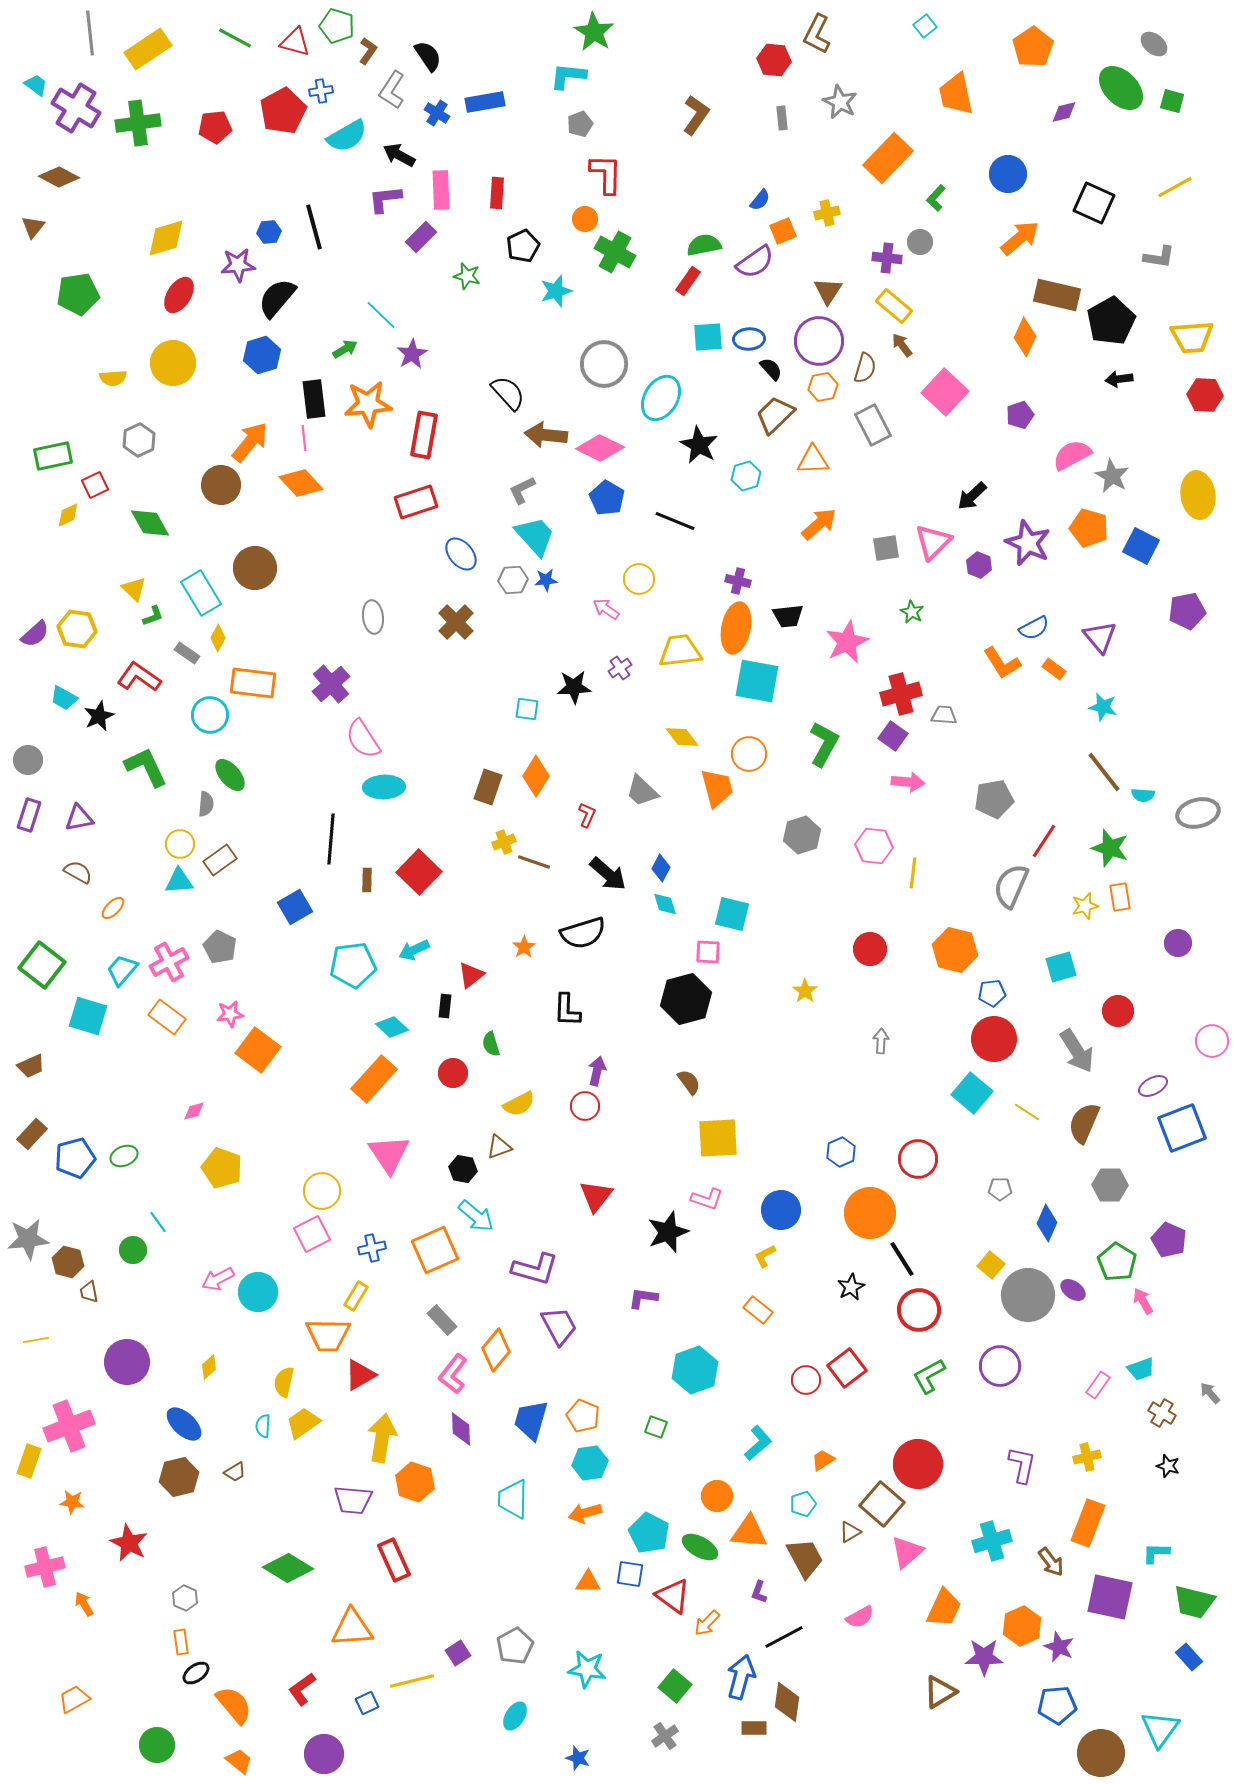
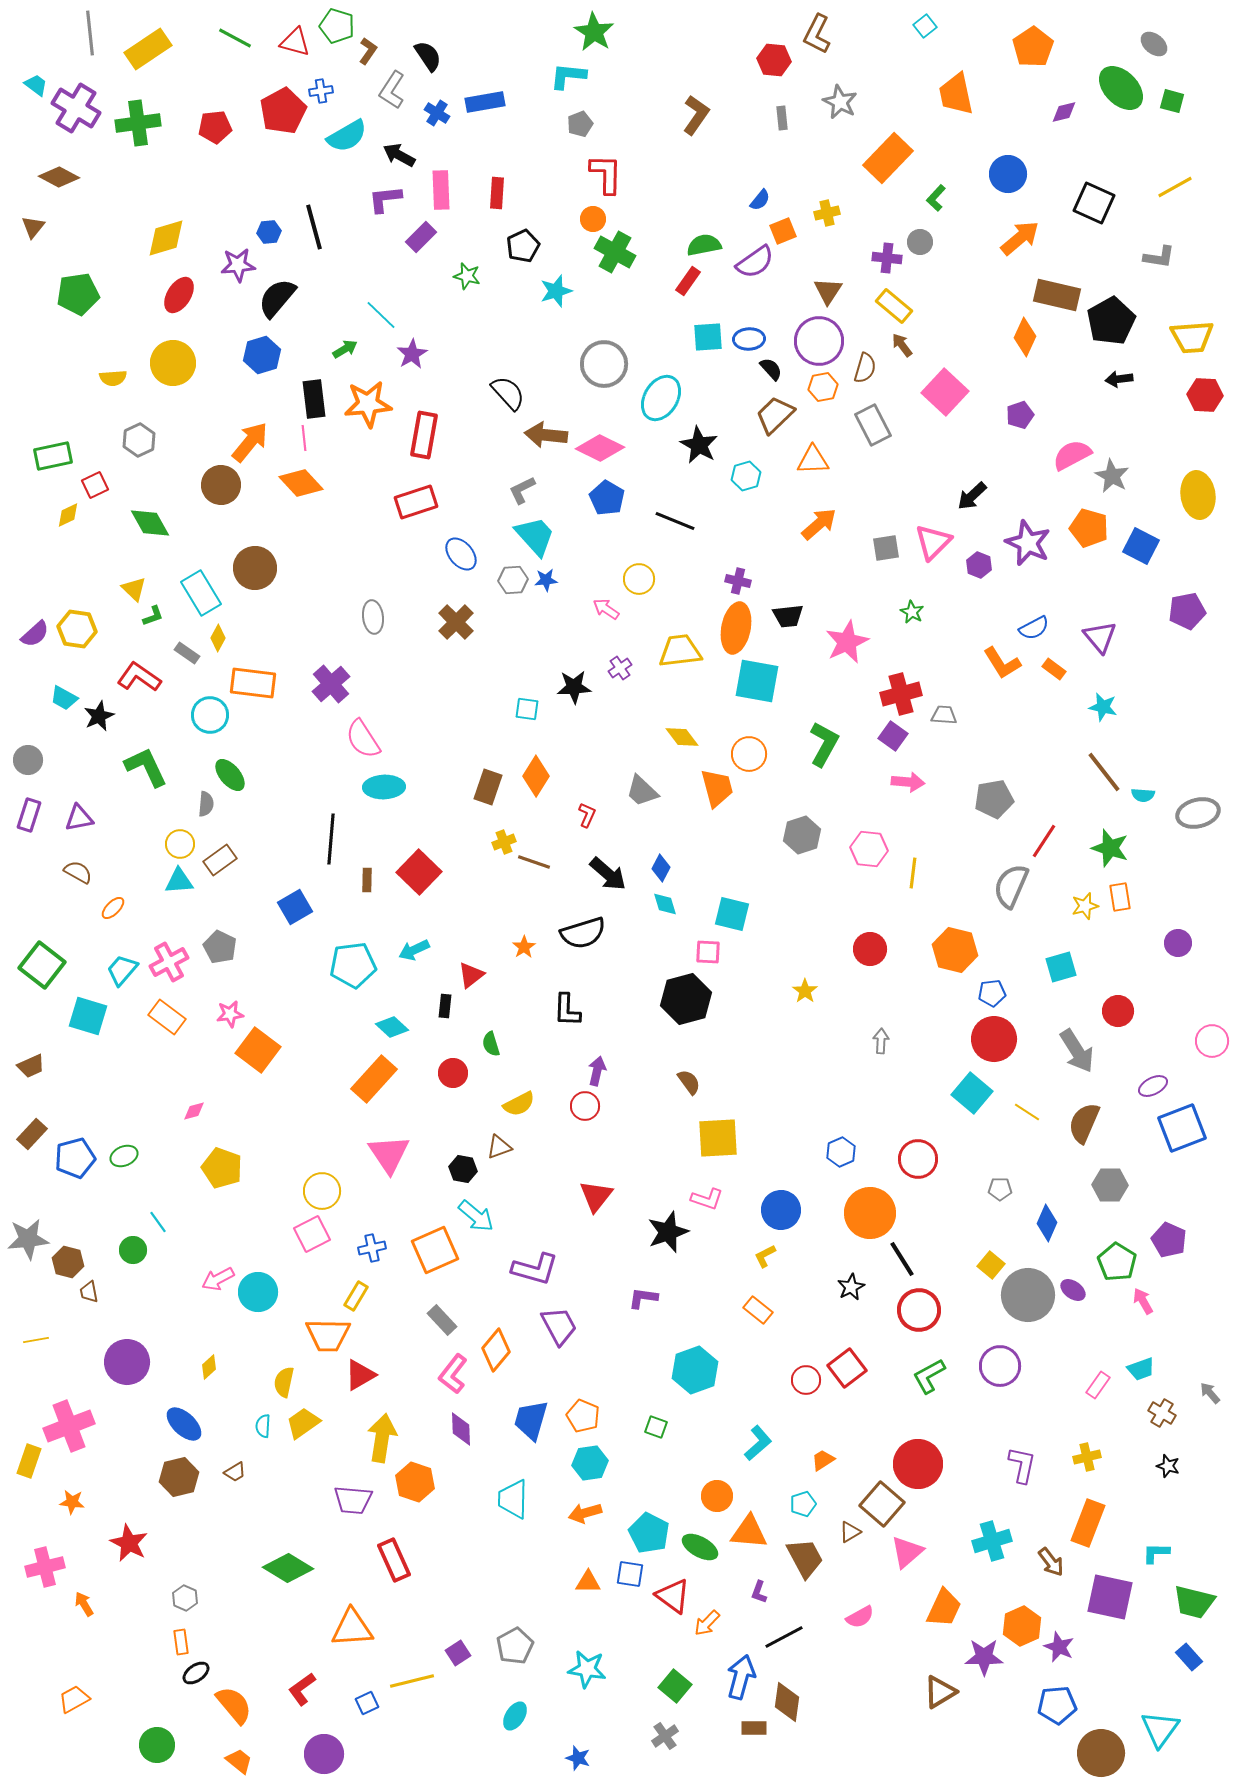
orange circle at (585, 219): moved 8 px right
pink hexagon at (874, 846): moved 5 px left, 3 px down
